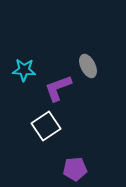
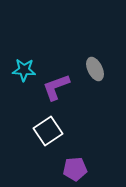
gray ellipse: moved 7 px right, 3 px down
purple L-shape: moved 2 px left, 1 px up
white square: moved 2 px right, 5 px down
